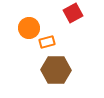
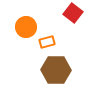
red square: rotated 24 degrees counterclockwise
orange circle: moved 3 px left, 1 px up
